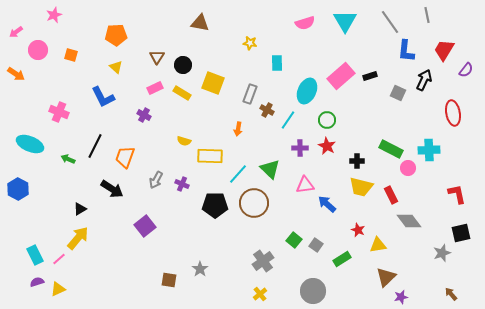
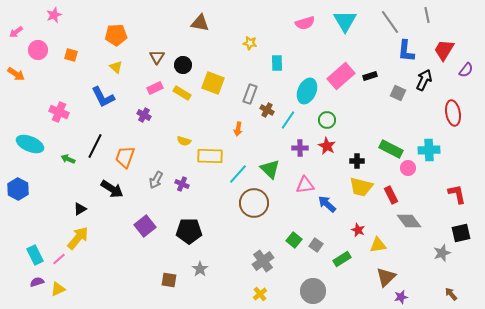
black pentagon at (215, 205): moved 26 px left, 26 px down
